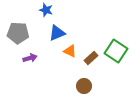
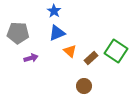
blue star: moved 8 px right, 1 px down; rotated 16 degrees clockwise
orange triangle: rotated 16 degrees clockwise
purple arrow: moved 1 px right
